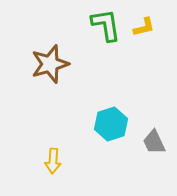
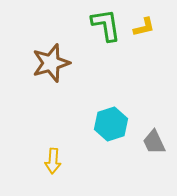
brown star: moved 1 px right, 1 px up
